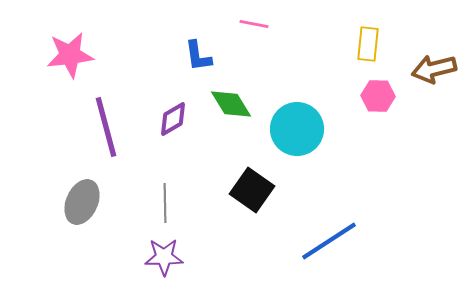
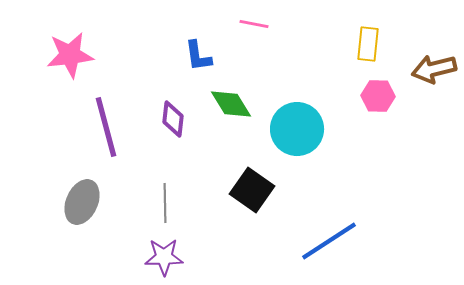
purple diamond: rotated 54 degrees counterclockwise
